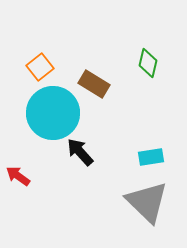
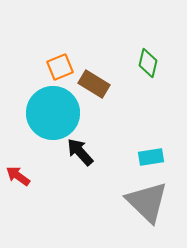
orange square: moved 20 px right; rotated 16 degrees clockwise
